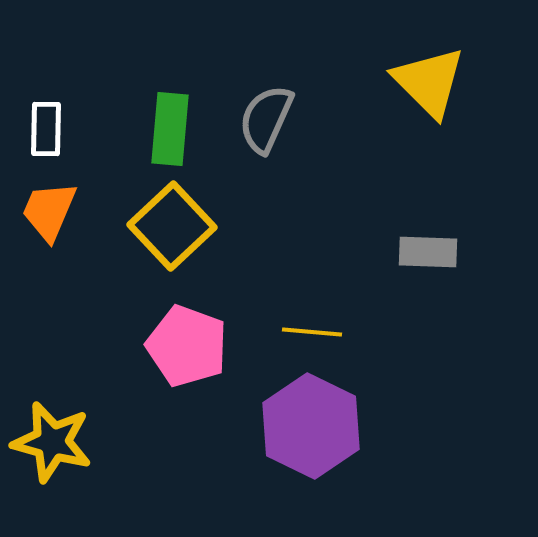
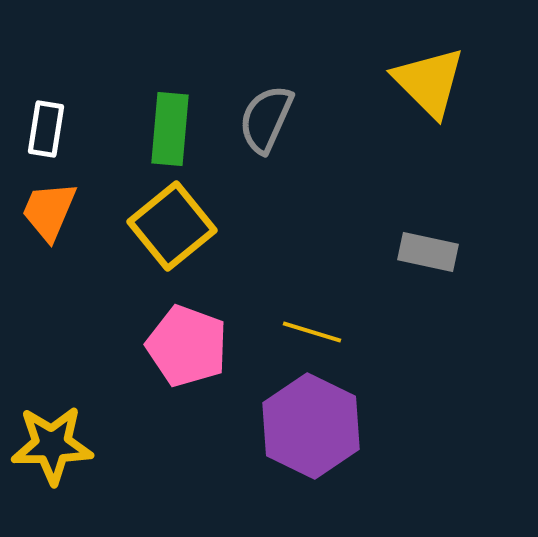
white rectangle: rotated 8 degrees clockwise
yellow square: rotated 4 degrees clockwise
gray rectangle: rotated 10 degrees clockwise
yellow line: rotated 12 degrees clockwise
yellow star: moved 3 px down; rotated 16 degrees counterclockwise
